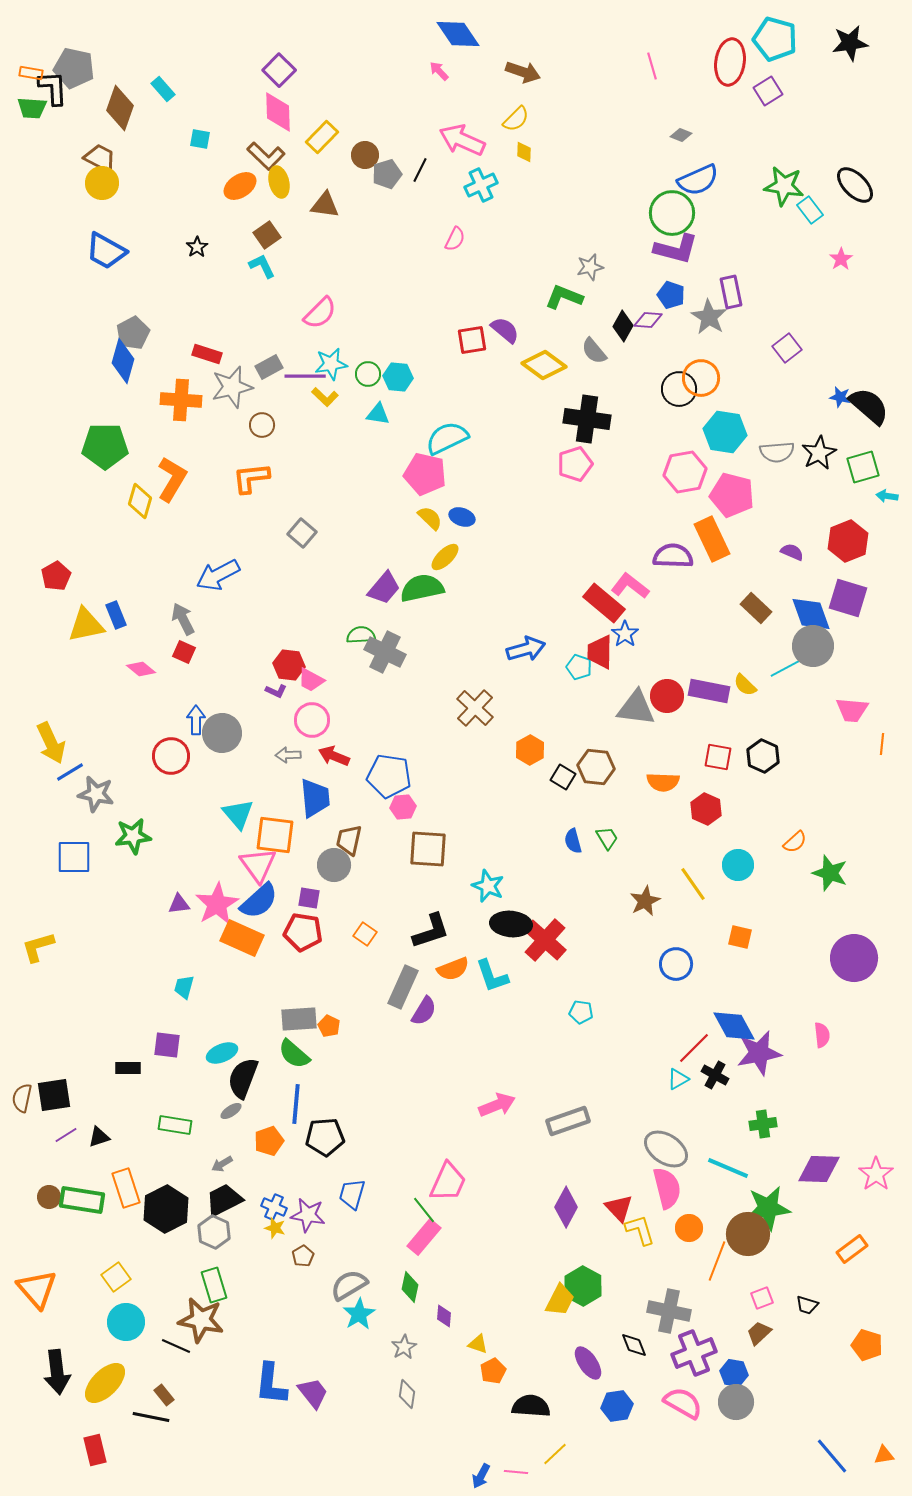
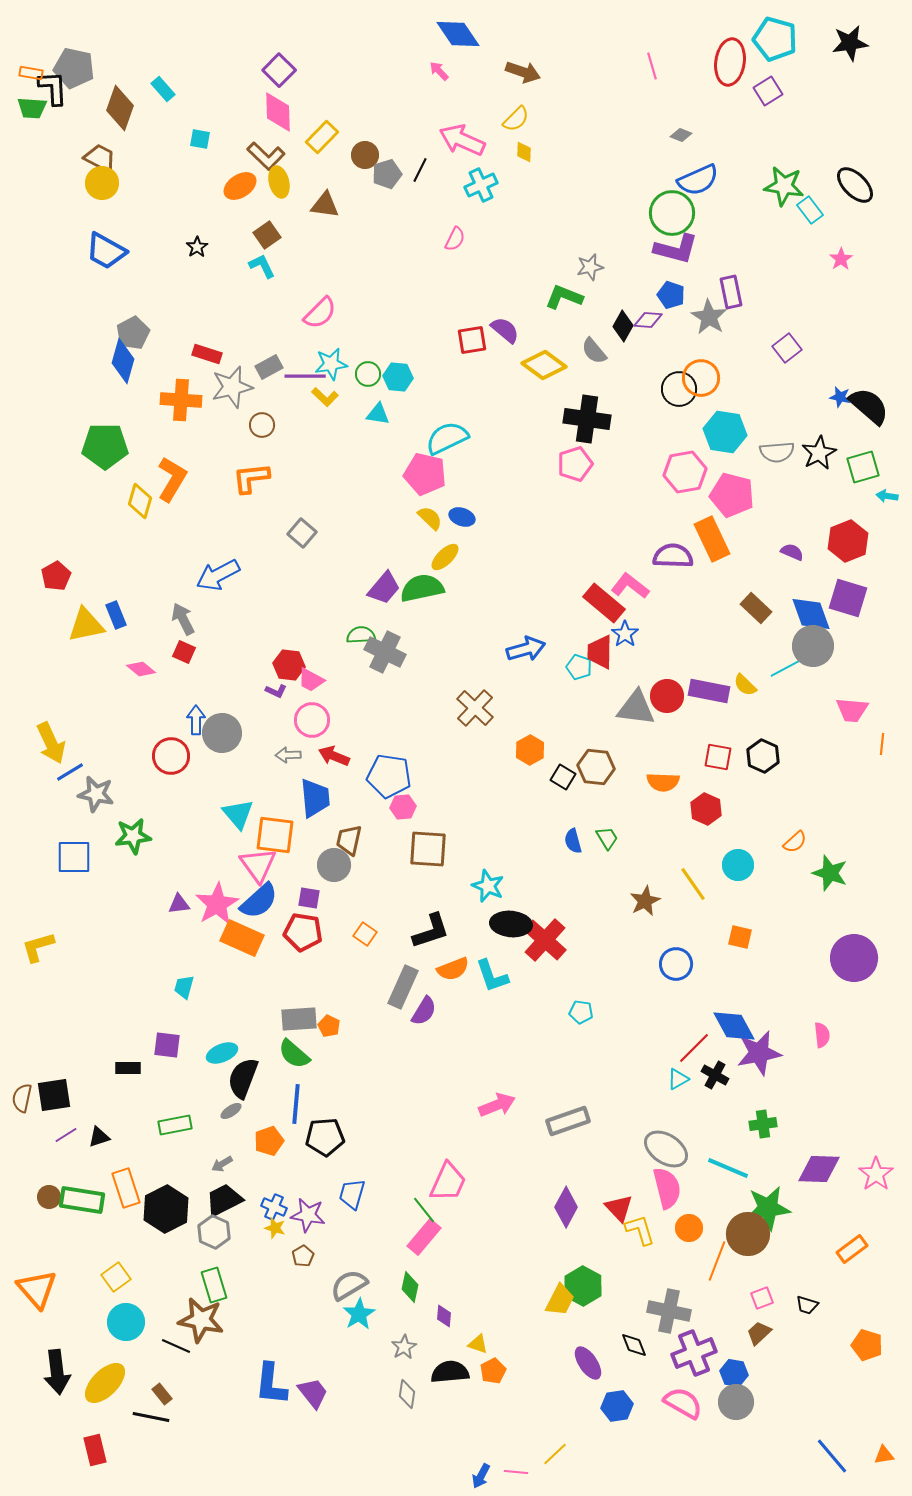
green rectangle at (175, 1125): rotated 20 degrees counterclockwise
brown rectangle at (164, 1395): moved 2 px left, 1 px up
black semicircle at (531, 1406): moved 81 px left, 34 px up; rotated 9 degrees counterclockwise
